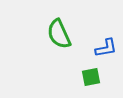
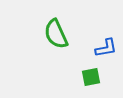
green semicircle: moved 3 px left
